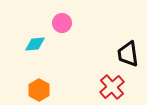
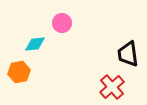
orange hexagon: moved 20 px left, 18 px up; rotated 20 degrees clockwise
